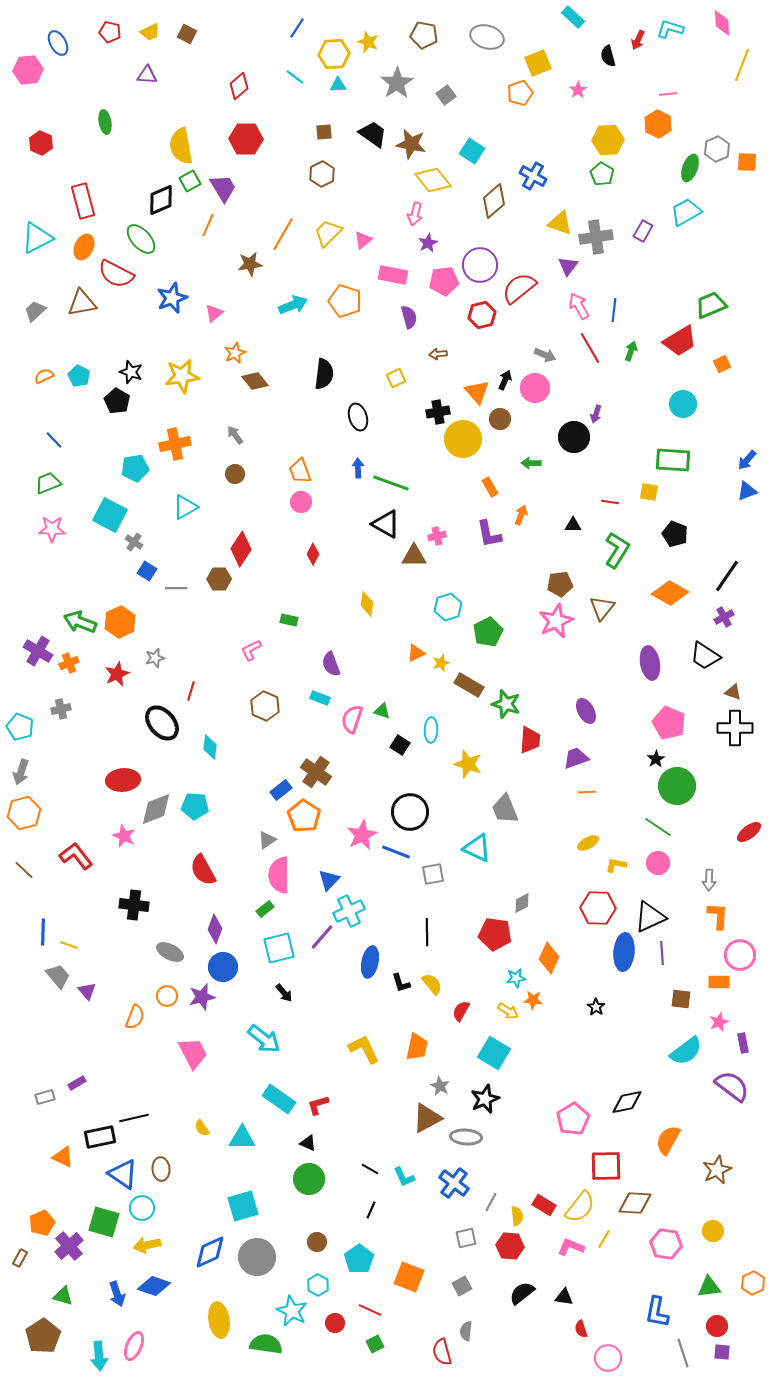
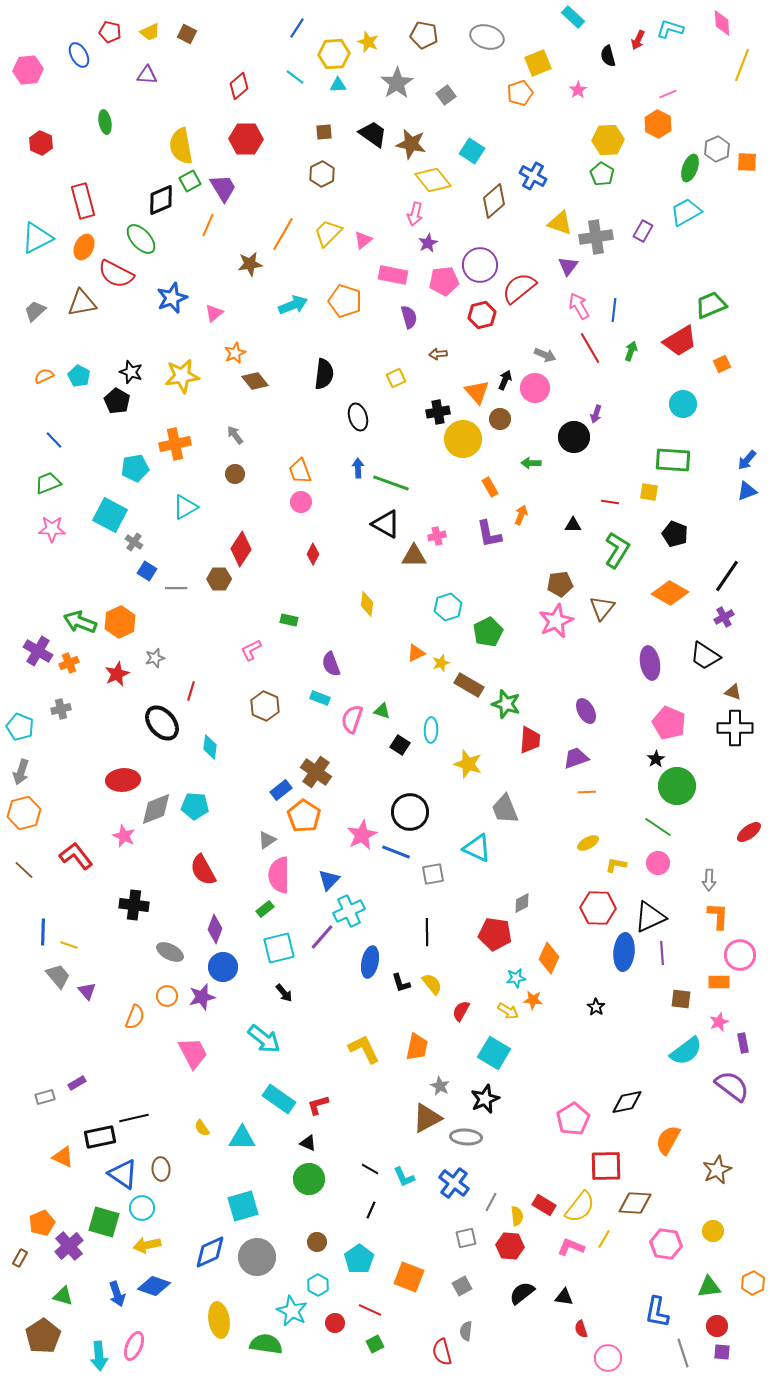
blue ellipse at (58, 43): moved 21 px right, 12 px down
pink line at (668, 94): rotated 18 degrees counterclockwise
